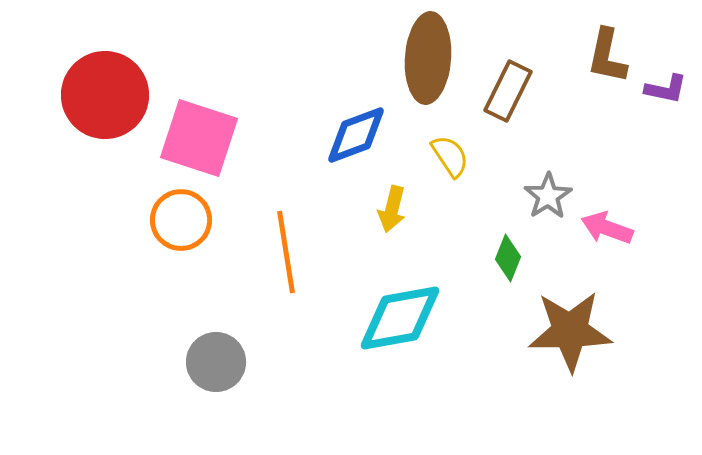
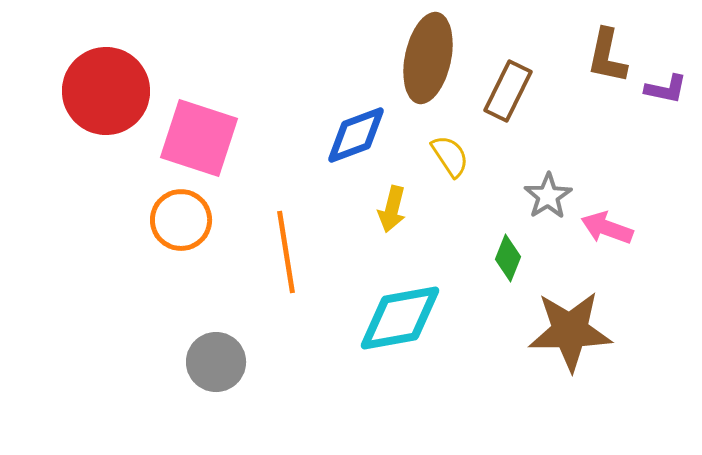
brown ellipse: rotated 8 degrees clockwise
red circle: moved 1 px right, 4 px up
